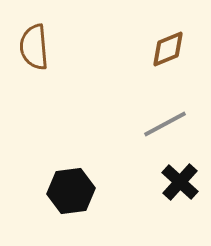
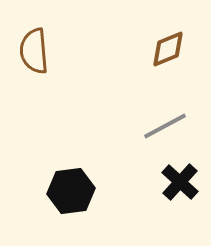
brown semicircle: moved 4 px down
gray line: moved 2 px down
